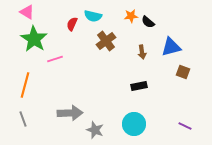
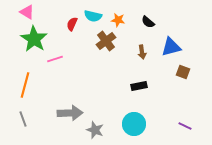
orange star: moved 13 px left, 4 px down; rotated 16 degrees clockwise
